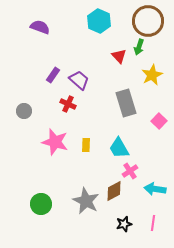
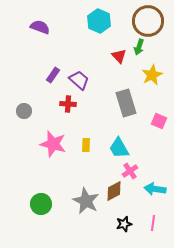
red cross: rotated 21 degrees counterclockwise
pink square: rotated 21 degrees counterclockwise
pink star: moved 2 px left, 2 px down
